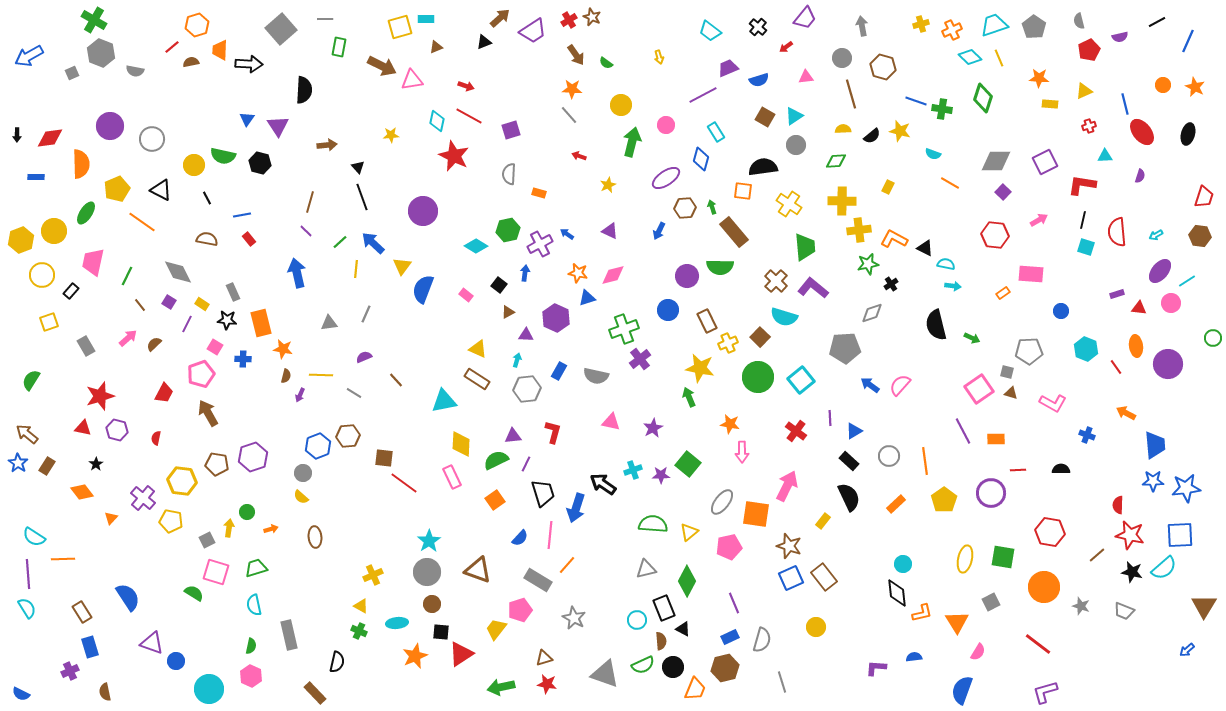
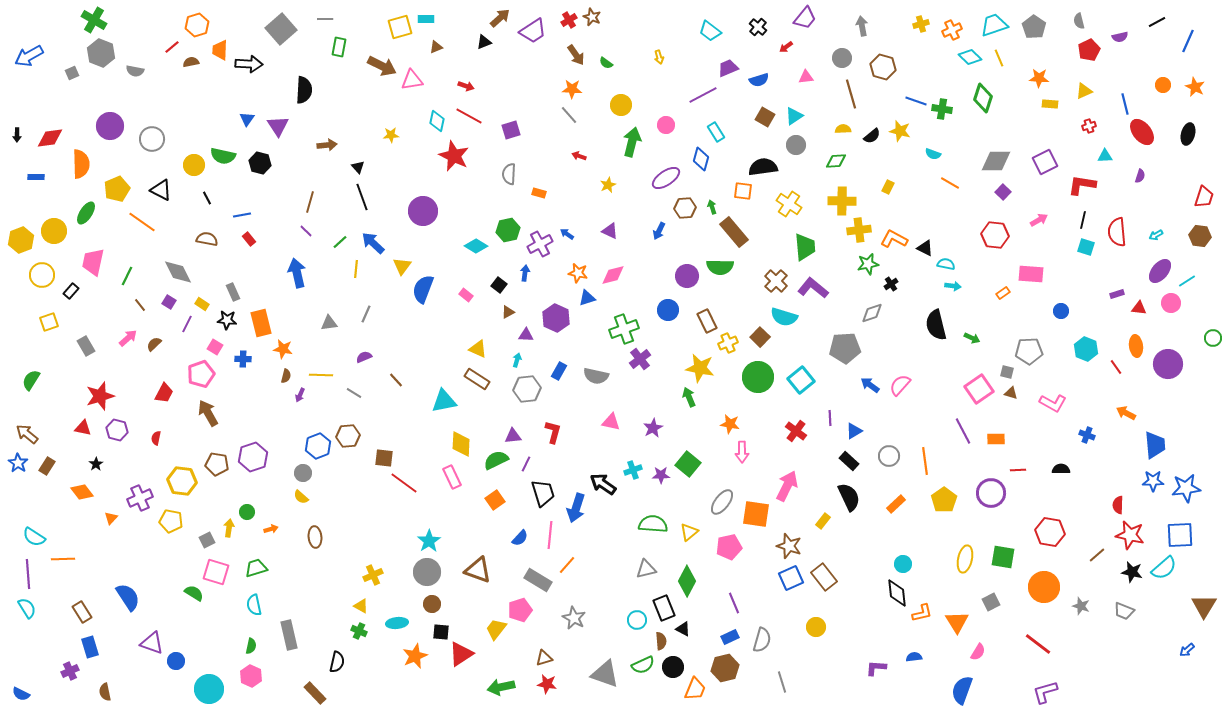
purple cross at (143, 498): moved 3 px left; rotated 25 degrees clockwise
